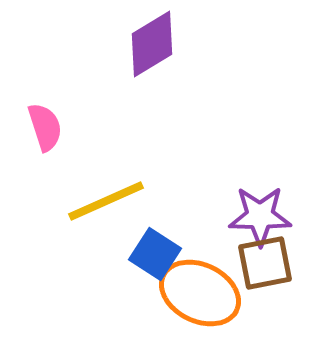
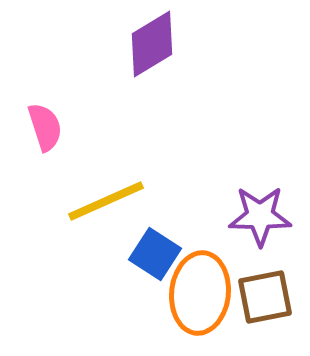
brown square: moved 34 px down
orange ellipse: rotated 70 degrees clockwise
